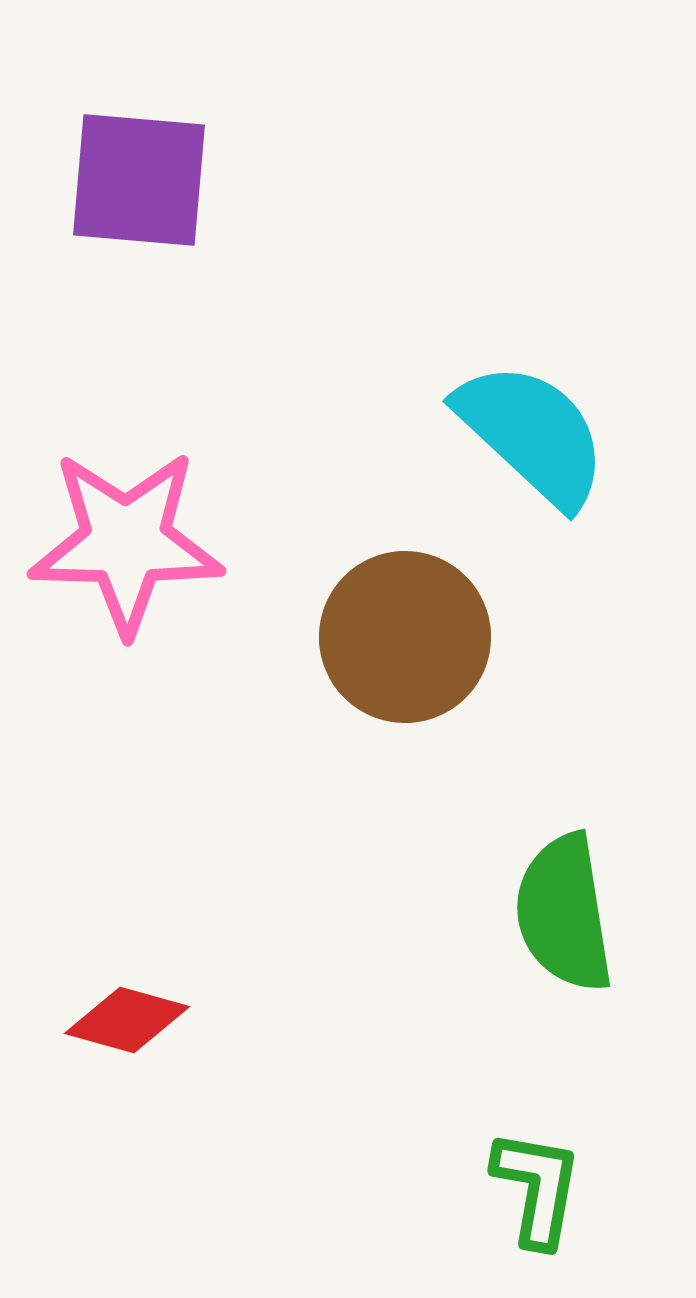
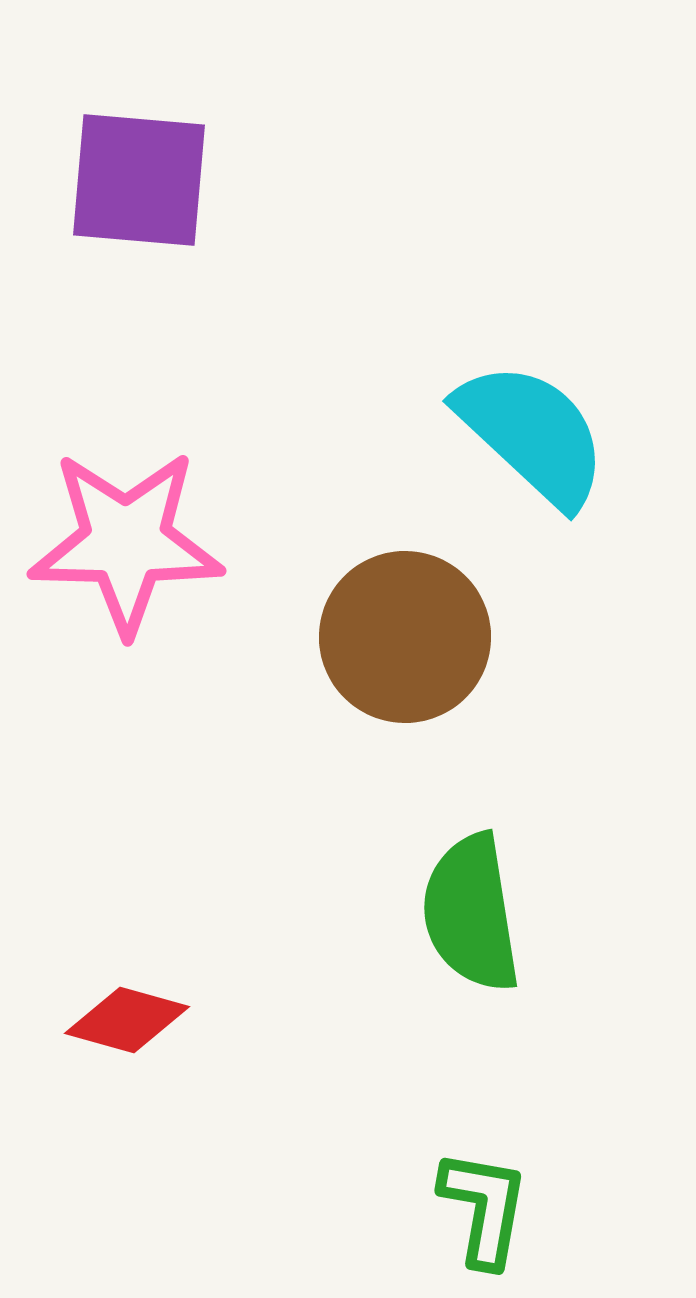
green semicircle: moved 93 px left
green L-shape: moved 53 px left, 20 px down
